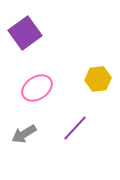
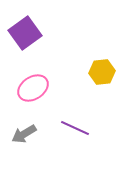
yellow hexagon: moved 4 px right, 7 px up
pink ellipse: moved 4 px left
purple line: rotated 72 degrees clockwise
